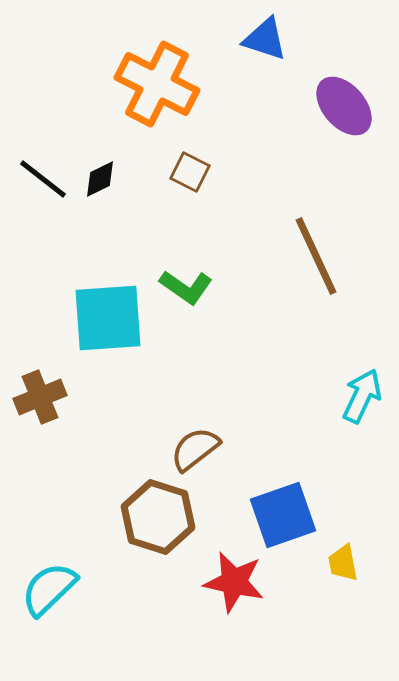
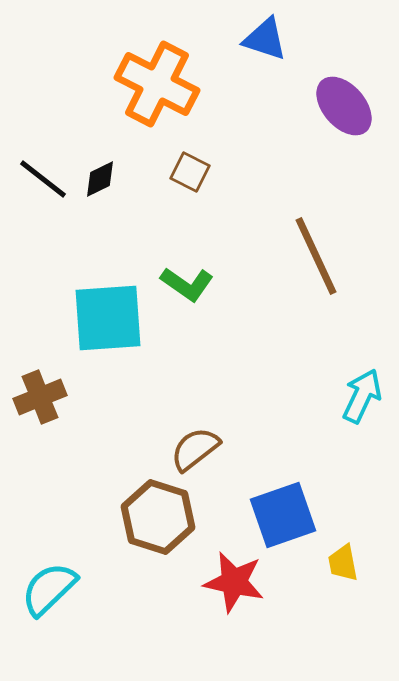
green L-shape: moved 1 px right, 3 px up
